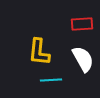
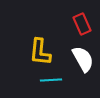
red rectangle: rotated 70 degrees clockwise
yellow L-shape: moved 1 px right
